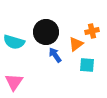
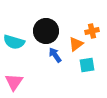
black circle: moved 1 px up
cyan square: rotated 14 degrees counterclockwise
